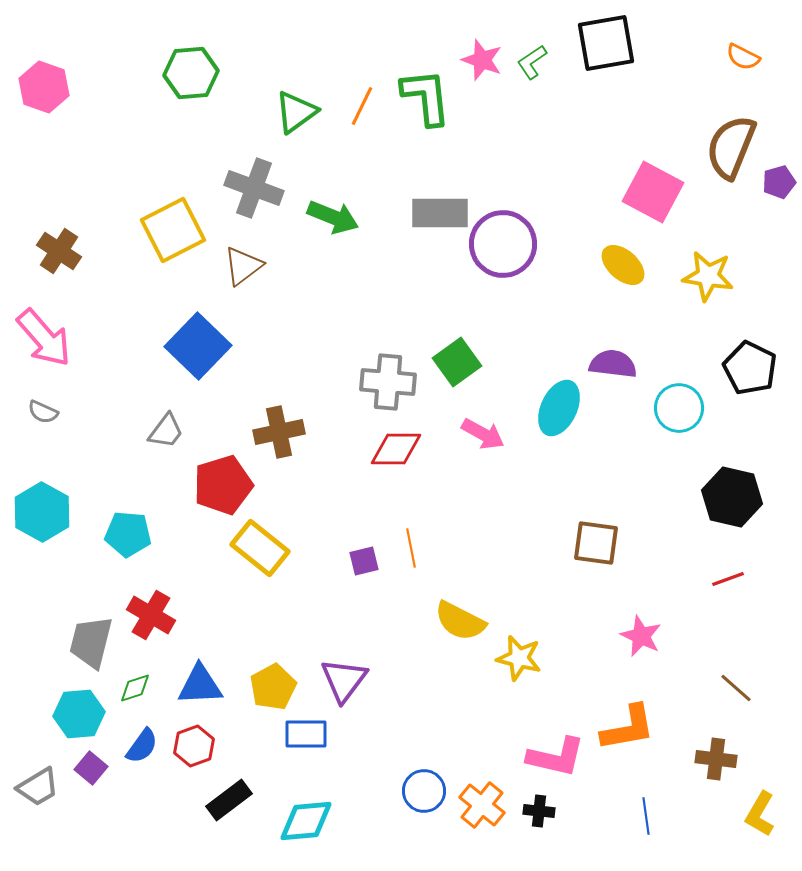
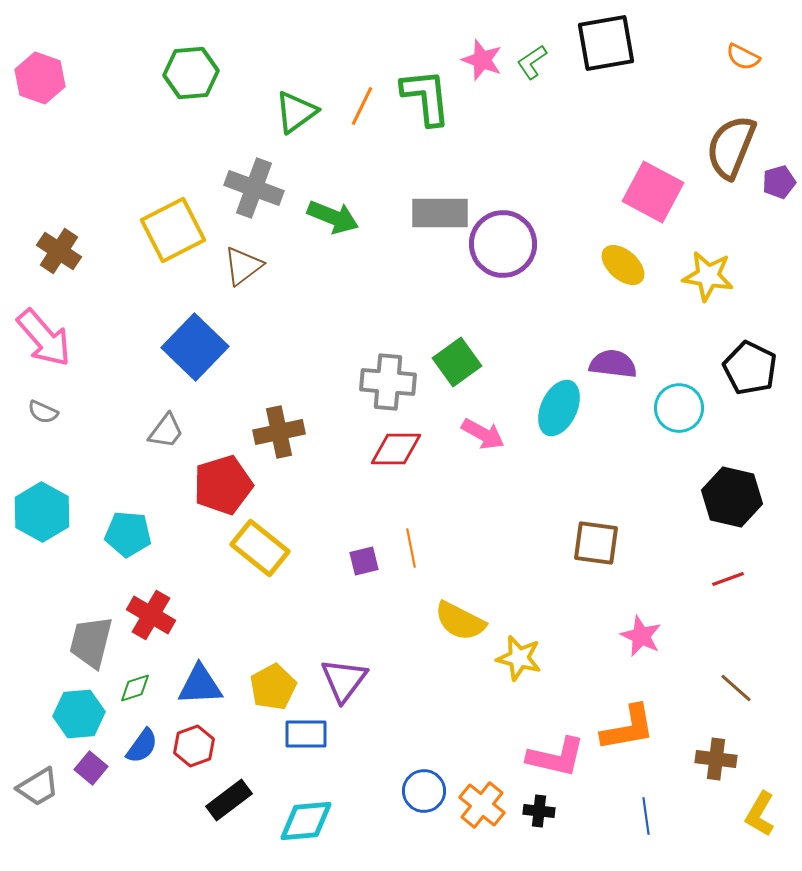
pink hexagon at (44, 87): moved 4 px left, 9 px up
blue square at (198, 346): moved 3 px left, 1 px down
